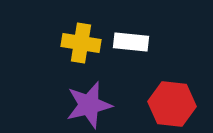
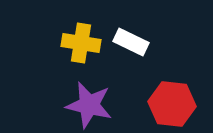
white rectangle: rotated 20 degrees clockwise
purple star: rotated 27 degrees clockwise
